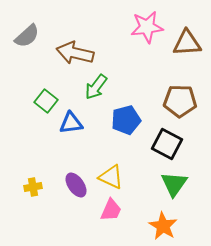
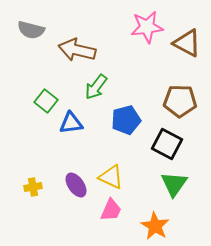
gray semicircle: moved 4 px right, 6 px up; rotated 56 degrees clockwise
brown triangle: rotated 32 degrees clockwise
brown arrow: moved 2 px right, 3 px up
orange star: moved 8 px left
